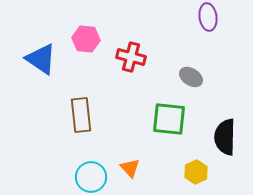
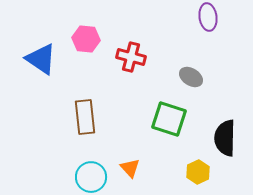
brown rectangle: moved 4 px right, 2 px down
green square: rotated 12 degrees clockwise
black semicircle: moved 1 px down
yellow hexagon: moved 2 px right
